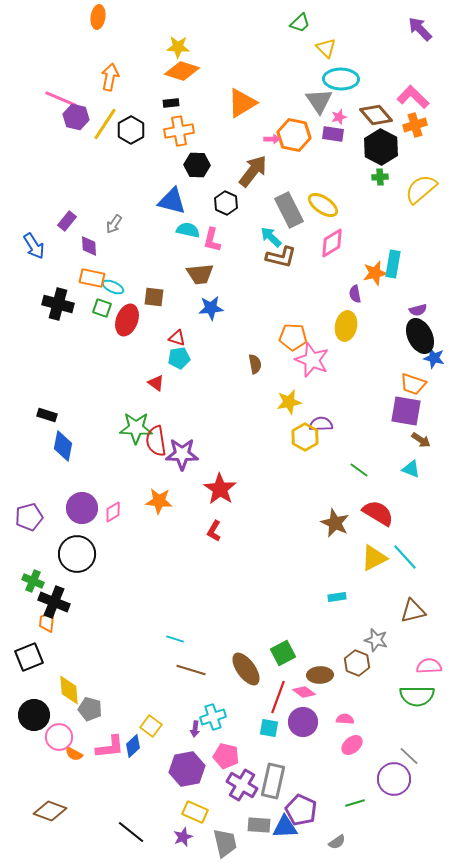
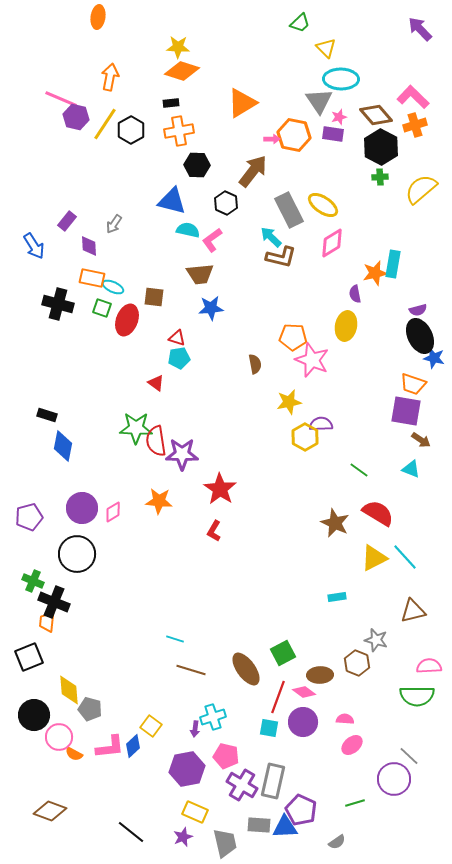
pink L-shape at (212, 240): rotated 40 degrees clockwise
